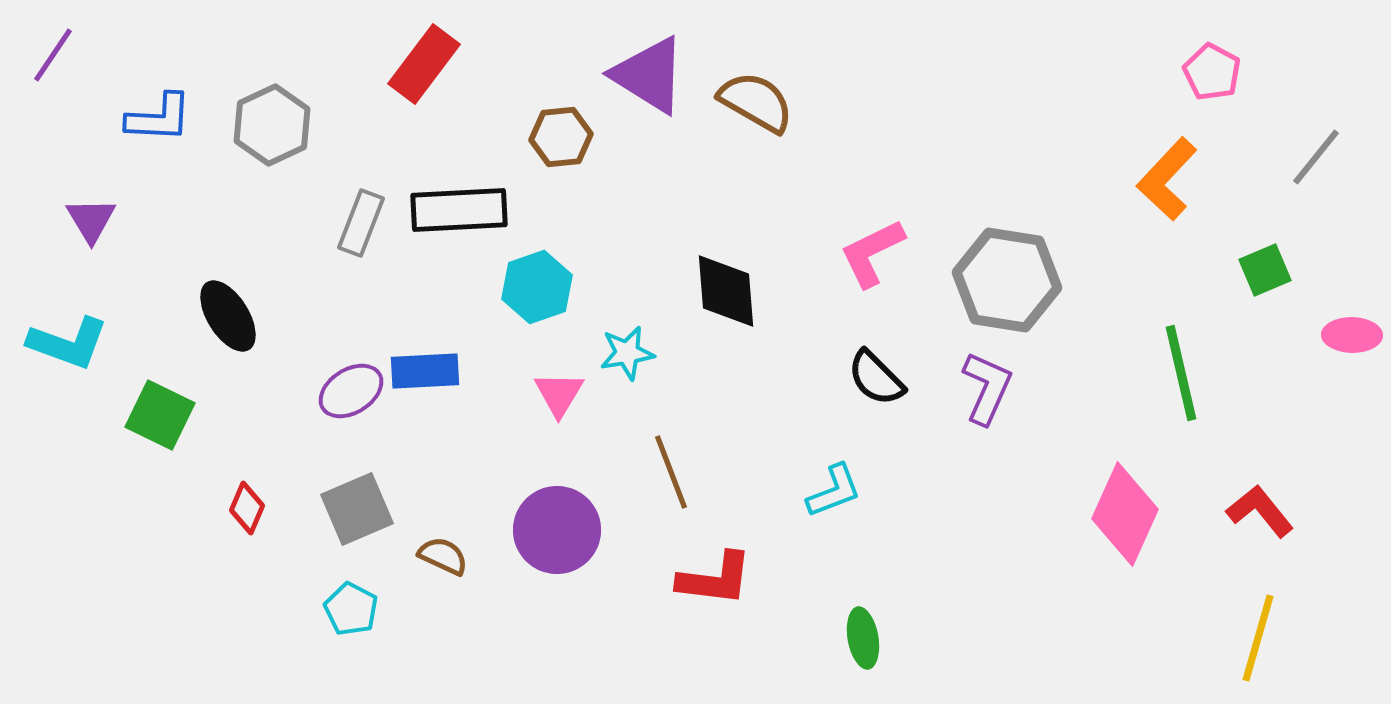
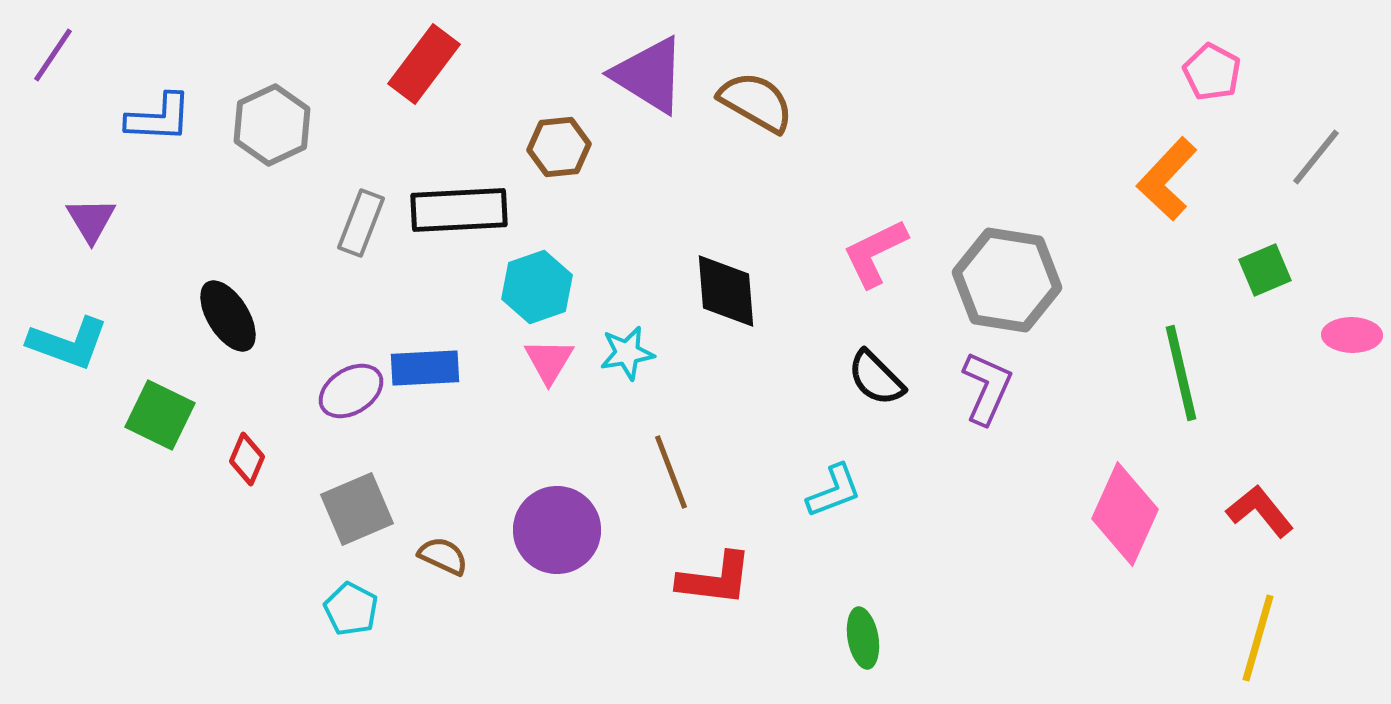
brown hexagon at (561, 137): moved 2 px left, 10 px down
pink L-shape at (872, 253): moved 3 px right
blue rectangle at (425, 371): moved 3 px up
pink triangle at (559, 394): moved 10 px left, 33 px up
red diamond at (247, 508): moved 49 px up
